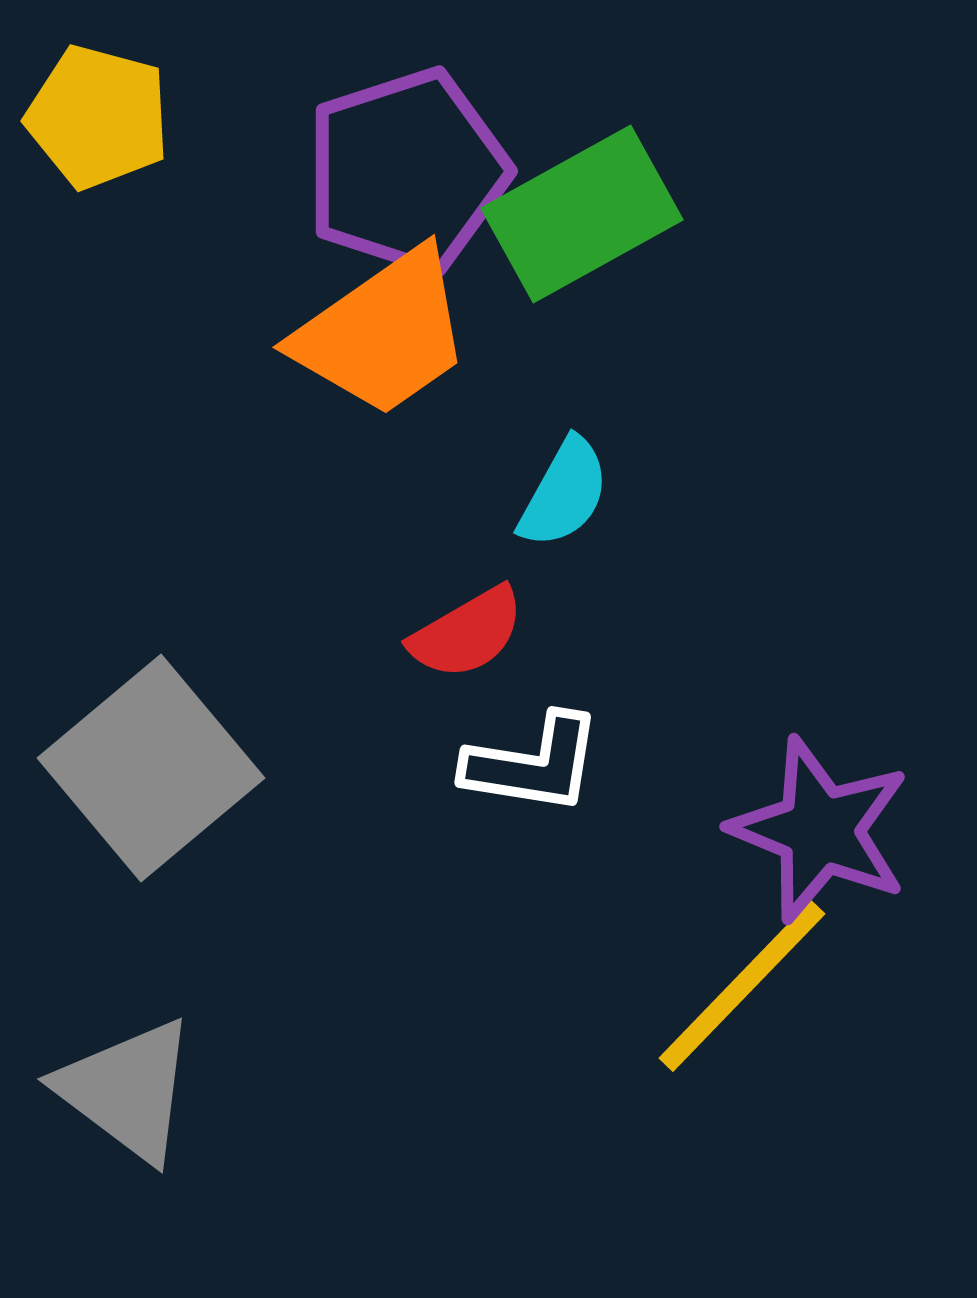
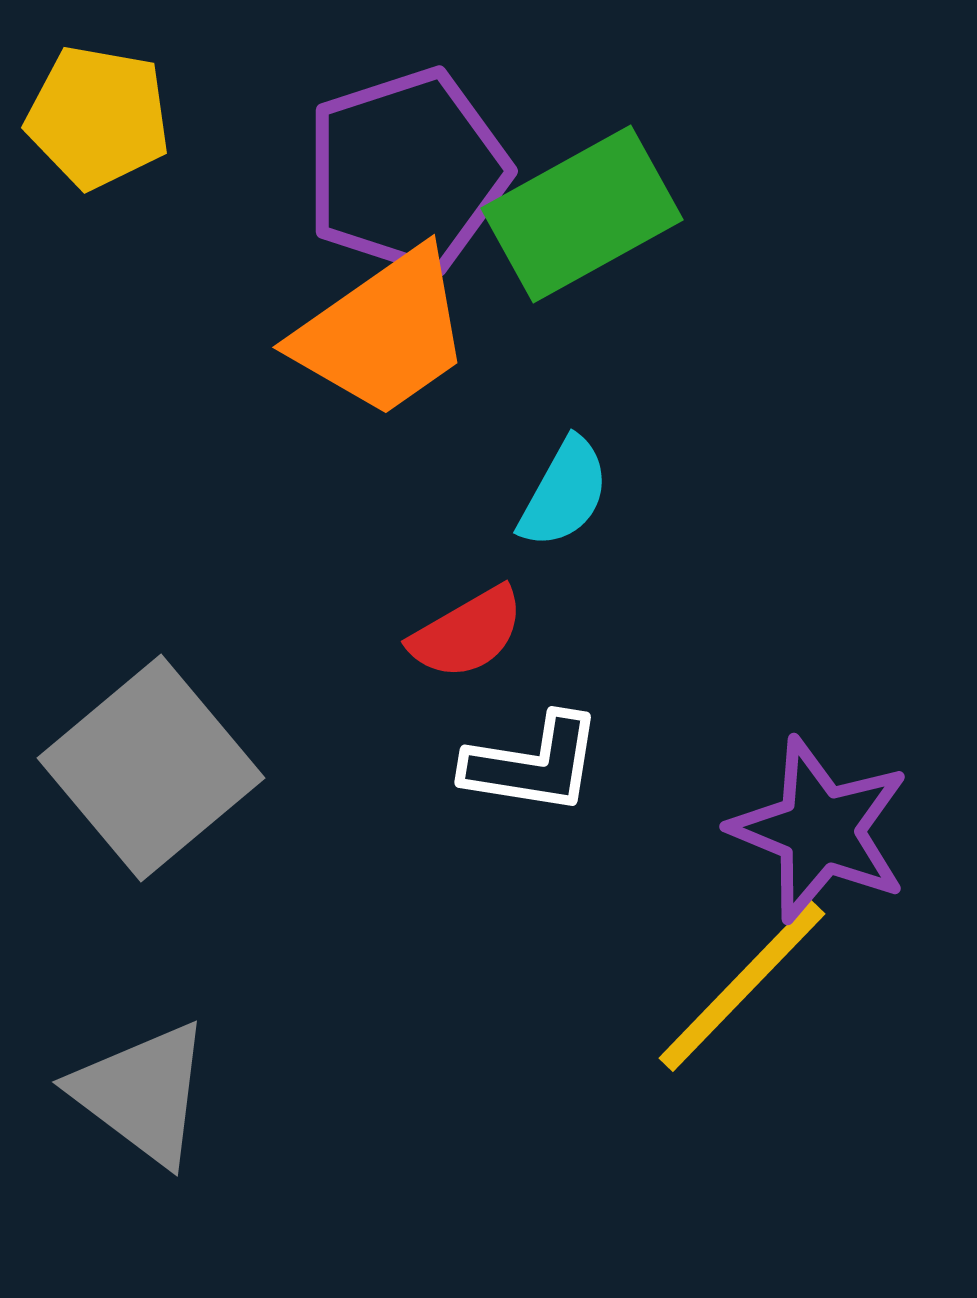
yellow pentagon: rotated 5 degrees counterclockwise
gray triangle: moved 15 px right, 3 px down
